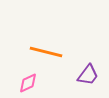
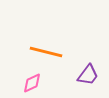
pink diamond: moved 4 px right
